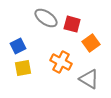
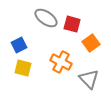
blue square: moved 1 px right, 1 px up
yellow square: rotated 24 degrees clockwise
gray triangle: rotated 15 degrees clockwise
